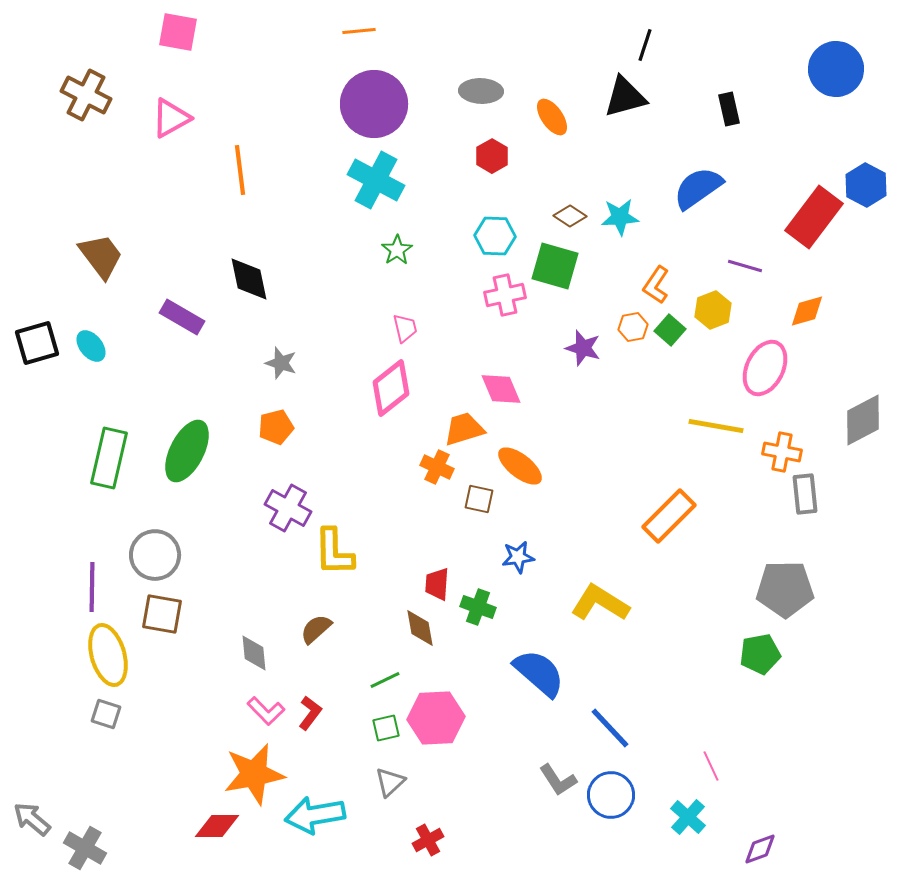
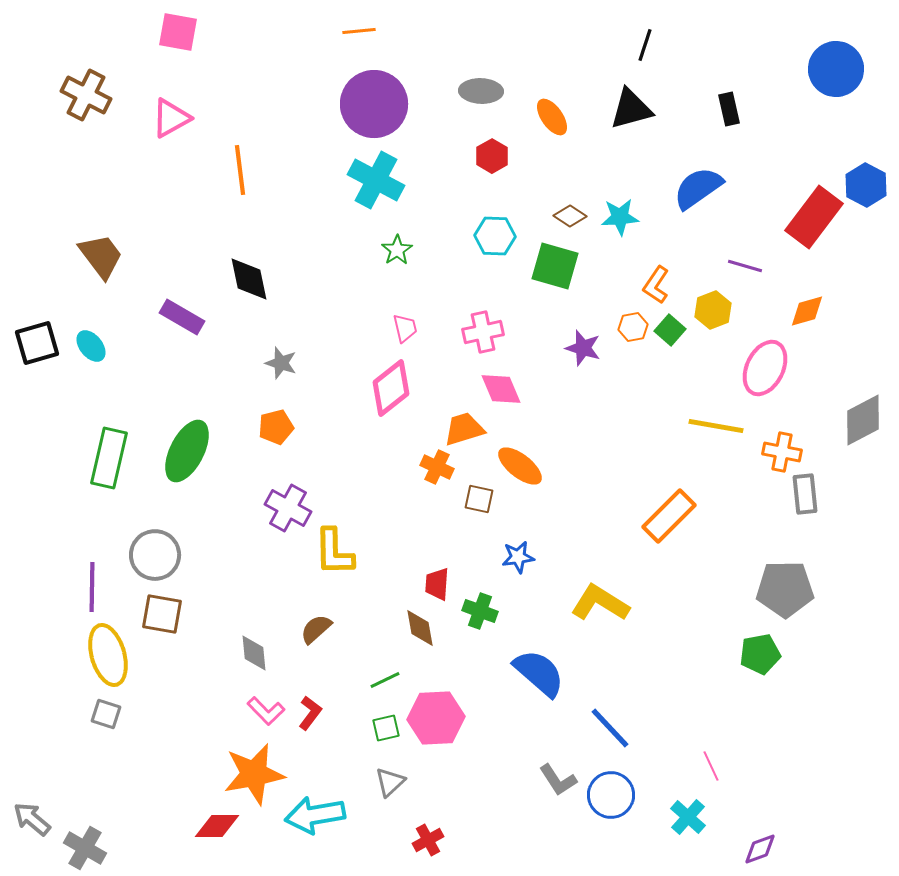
black triangle at (625, 97): moved 6 px right, 12 px down
pink cross at (505, 295): moved 22 px left, 37 px down
green cross at (478, 607): moved 2 px right, 4 px down
